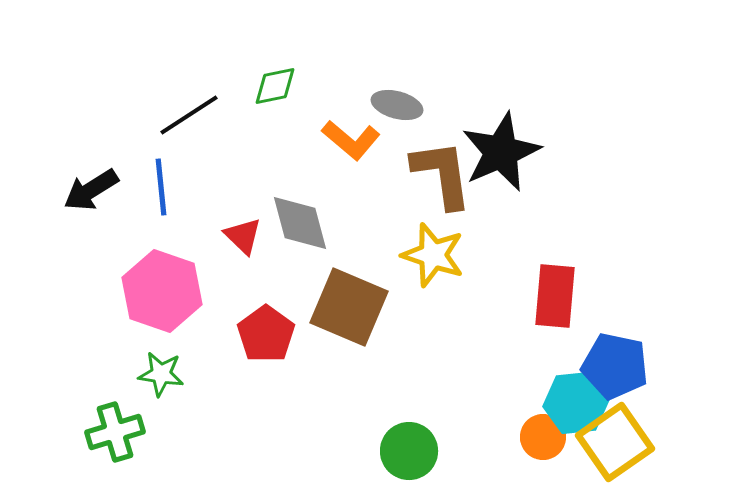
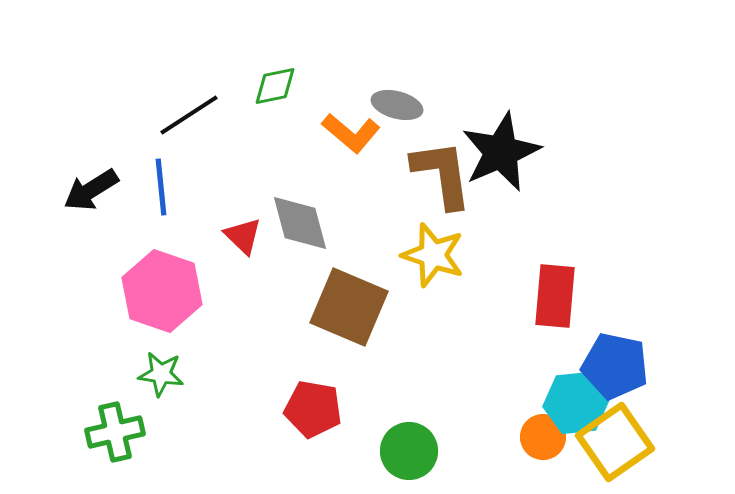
orange L-shape: moved 7 px up
red pentagon: moved 47 px right, 75 px down; rotated 26 degrees counterclockwise
green cross: rotated 4 degrees clockwise
